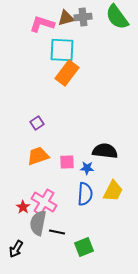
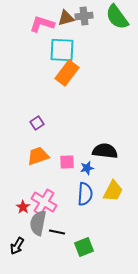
gray cross: moved 1 px right, 1 px up
blue star: rotated 16 degrees counterclockwise
black arrow: moved 1 px right, 3 px up
